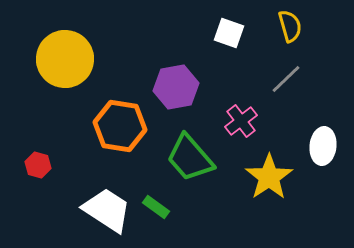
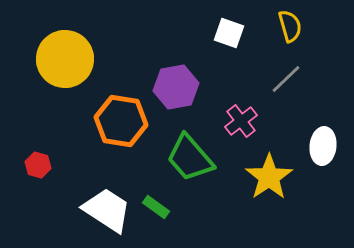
orange hexagon: moved 1 px right, 5 px up
